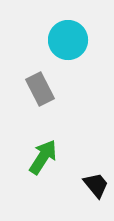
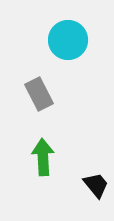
gray rectangle: moved 1 px left, 5 px down
green arrow: rotated 36 degrees counterclockwise
